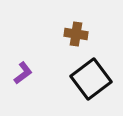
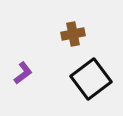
brown cross: moved 3 px left; rotated 20 degrees counterclockwise
